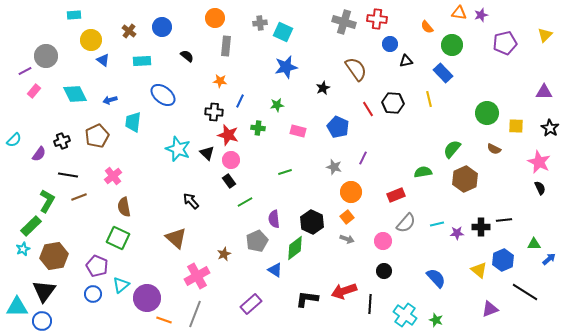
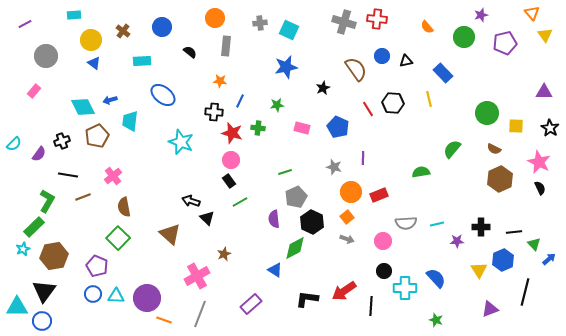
orange triangle at (459, 13): moved 73 px right; rotated 42 degrees clockwise
brown cross at (129, 31): moved 6 px left
cyan square at (283, 32): moved 6 px right, 2 px up
yellow triangle at (545, 35): rotated 21 degrees counterclockwise
blue circle at (390, 44): moved 8 px left, 12 px down
green circle at (452, 45): moved 12 px right, 8 px up
black semicircle at (187, 56): moved 3 px right, 4 px up
blue triangle at (103, 60): moved 9 px left, 3 px down
purple line at (25, 71): moved 47 px up
cyan diamond at (75, 94): moved 8 px right, 13 px down
cyan trapezoid at (133, 122): moved 3 px left, 1 px up
pink rectangle at (298, 131): moved 4 px right, 3 px up
red star at (228, 135): moved 4 px right, 2 px up
cyan semicircle at (14, 140): moved 4 px down
cyan star at (178, 149): moved 3 px right, 7 px up
black triangle at (207, 153): moved 65 px down
purple line at (363, 158): rotated 24 degrees counterclockwise
green semicircle at (423, 172): moved 2 px left
brown hexagon at (465, 179): moved 35 px right
red rectangle at (396, 195): moved 17 px left
brown line at (79, 197): moved 4 px right
black arrow at (191, 201): rotated 30 degrees counterclockwise
green line at (245, 202): moved 5 px left
black line at (504, 220): moved 10 px right, 12 px down
gray semicircle at (406, 223): rotated 45 degrees clockwise
green rectangle at (31, 226): moved 3 px right, 1 px down
purple star at (457, 233): moved 8 px down
green square at (118, 238): rotated 20 degrees clockwise
brown triangle at (176, 238): moved 6 px left, 4 px up
gray pentagon at (257, 241): moved 39 px right, 44 px up
green triangle at (534, 244): rotated 48 degrees clockwise
green diamond at (295, 248): rotated 10 degrees clockwise
yellow triangle at (479, 270): rotated 18 degrees clockwise
cyan triangle at (121, 285): moved 5 px left, 11 px down; rotated 42 degrees clockwise
red arrow at (344, 291): rotated 15 degrees counterclockwise
black line at (525, 292): rotated 72 degrees clockwise
black line at (370, 304): moved 1 px right, 2 px down
gray line at (195, 314): moved 5 px right
cyan cross at (405, 315): moved 27 px up; rotated 35 degrees counterclockwise
